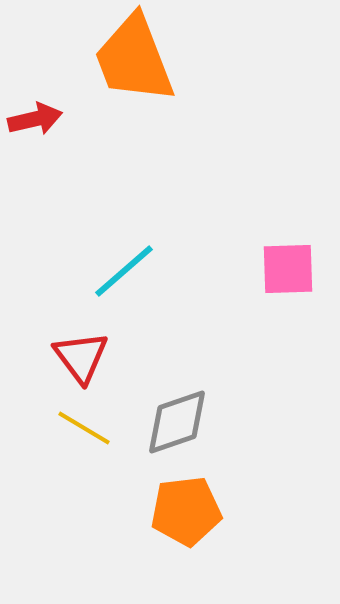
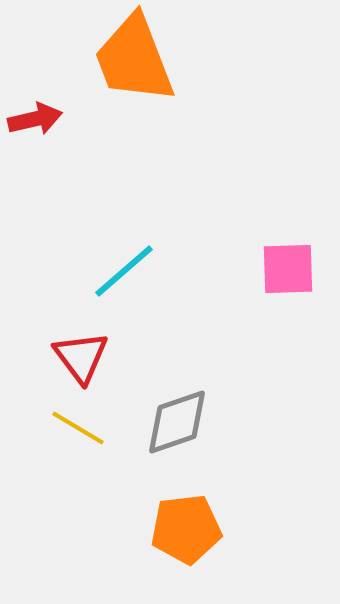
yellow line: moved 6 px left
orange pentagon: moved 18 px down
